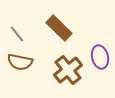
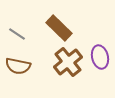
gray line: rotated 18 degrees counterclockwise
brown semicircle: moved 2 px left, 4 px down
brown cross: moved 8 px up
